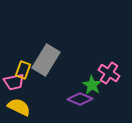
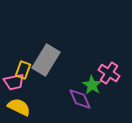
purple diamond: rotated 45 degrees clockwise
